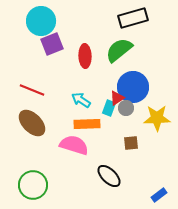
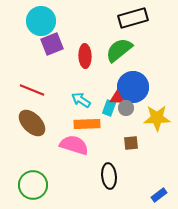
red triangle: rotated 35 degrees clockwise
black ellipse: rotated 40 degrees clockwise
